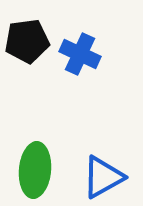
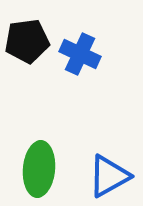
green ellipse: moved 4 px right, 1 px up
blue triangle: moved 6 px right, 1 px up
